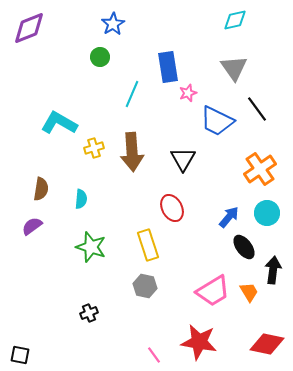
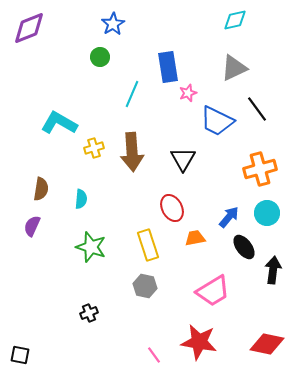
gray triangle: rotated 40 degrees clockwise
orange cross: rotated 20 degrees clockwise
purple semicircle: rotated 30 degrees counterclockwise
orange trapezoid: moved 54 px left, 54 px up; rotated 70 degrees counterclockwise
